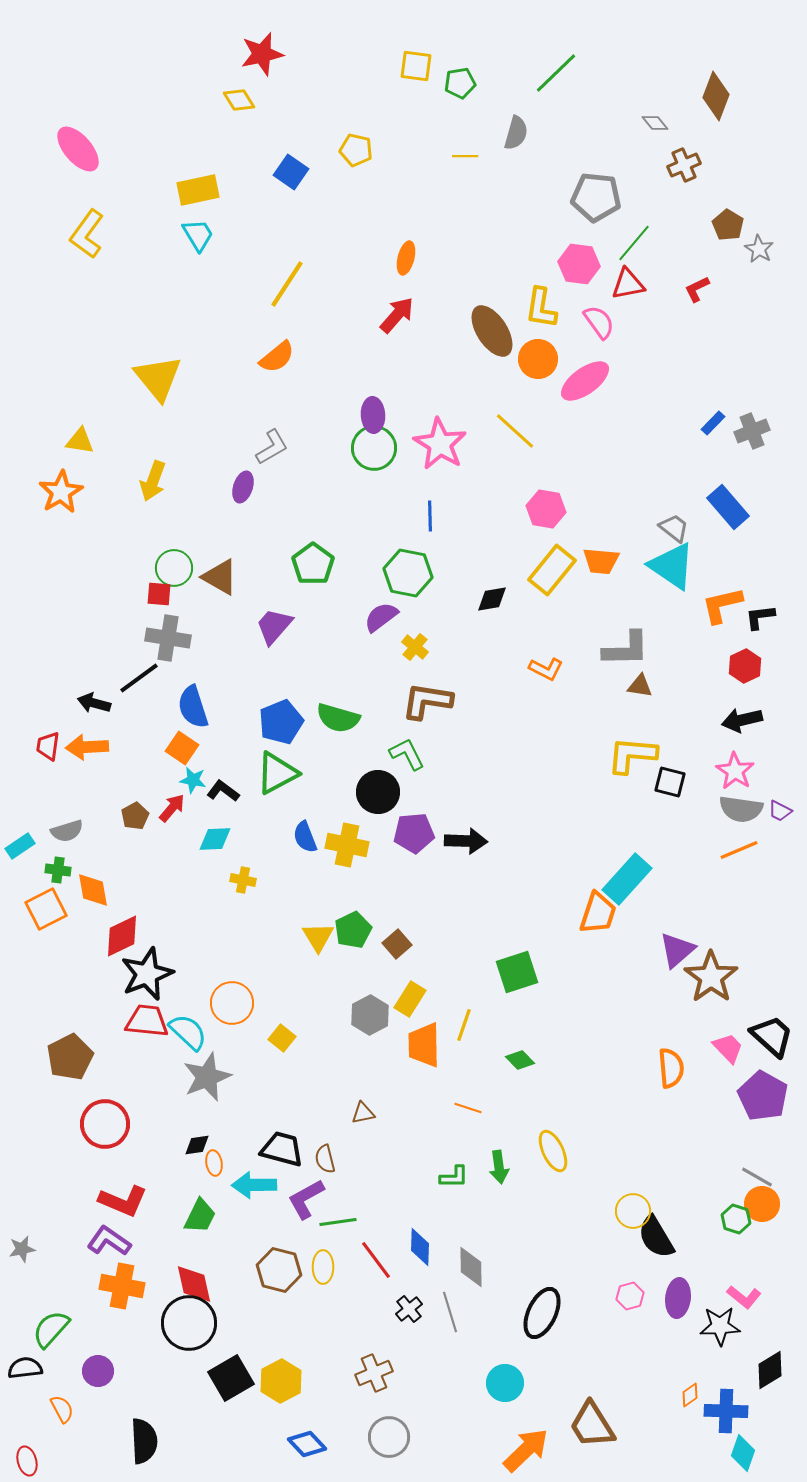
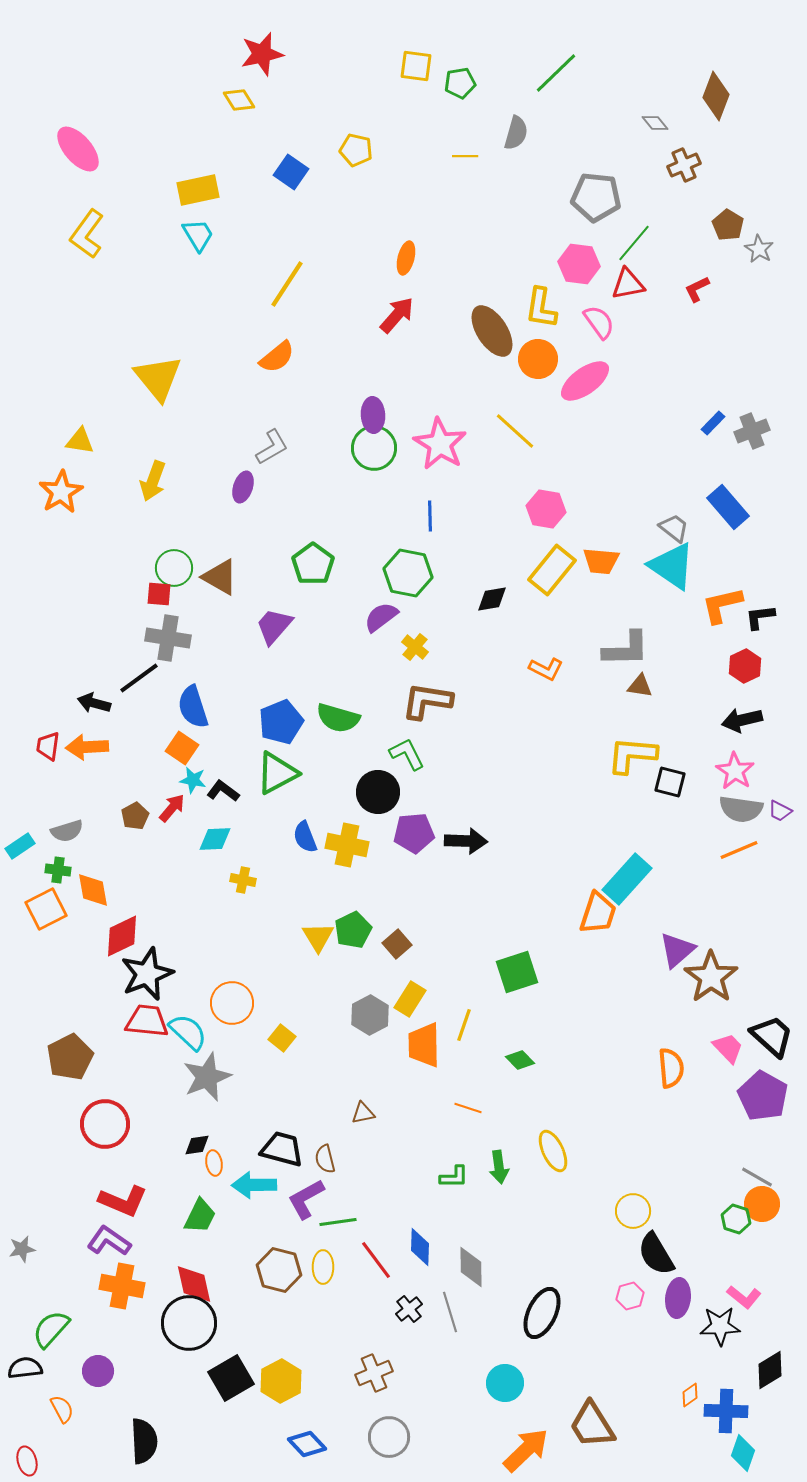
black semicircle at (656, 1237): moved 17 px down
